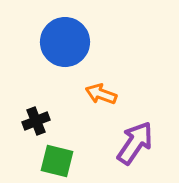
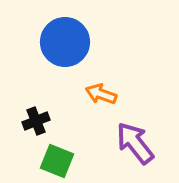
purple arrow: rotated 72 degrees counterclockwise
green square: rotated 8 degrees clockwise
